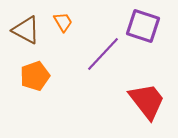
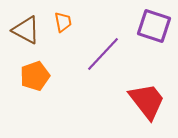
orange trapezoid: rotated 20 degrees clockwise
purple square: moved 11 px right
